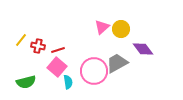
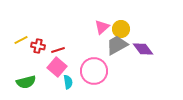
yellow line: rotated 24 degrees clockwise
gray trapezoid: moved 18 px up
